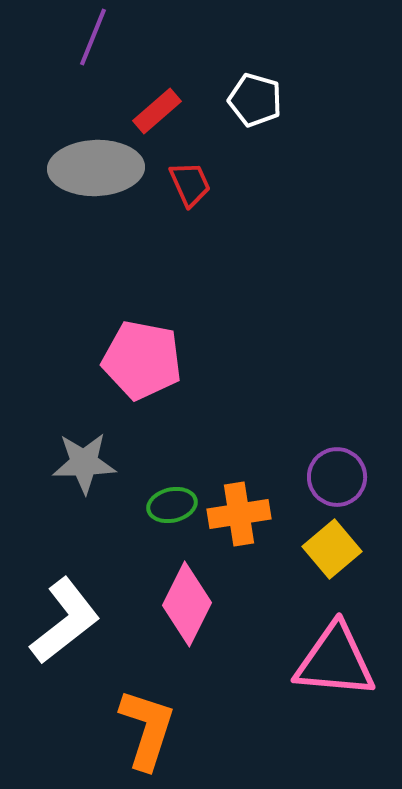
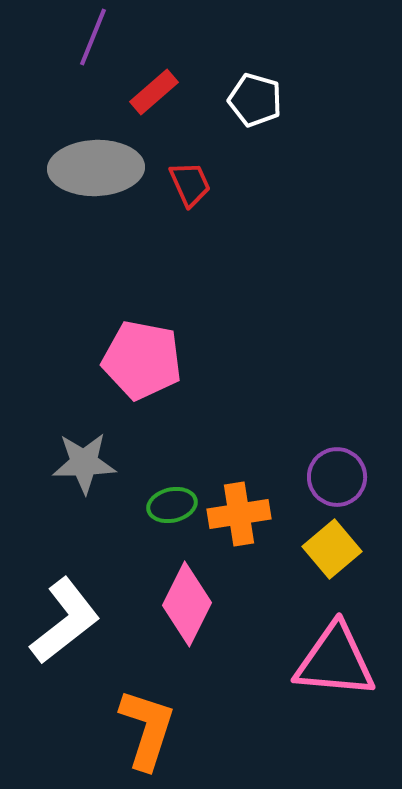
red rectangle: moved 3 px left, 19 px up
